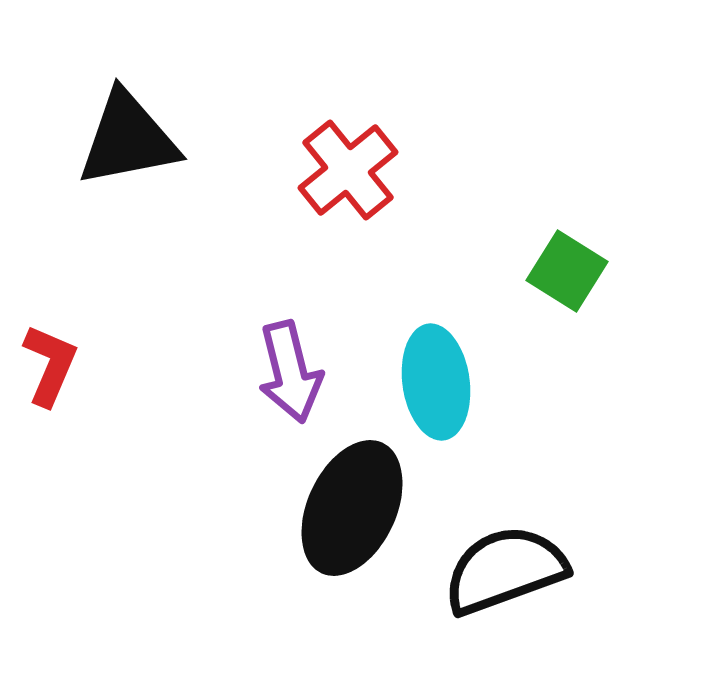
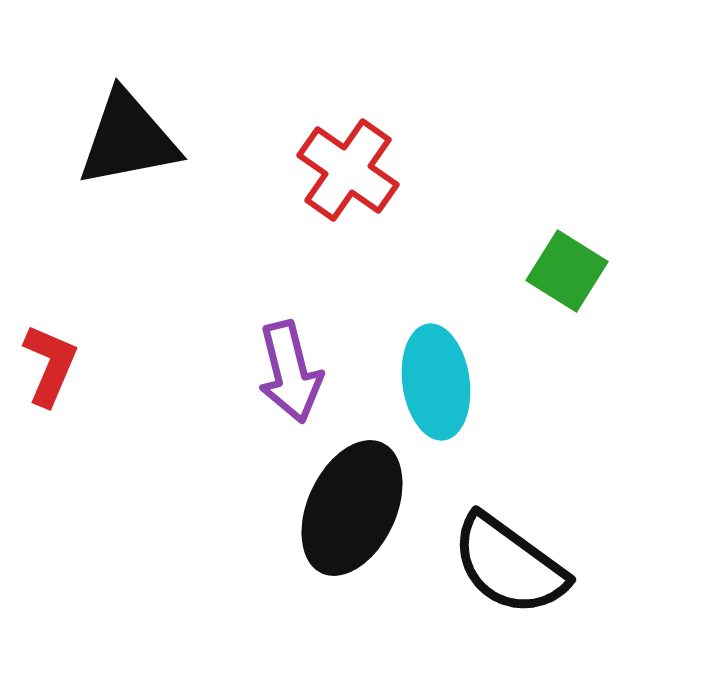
red cross: rotated 16 degrees counterclockwise
black semicircle: moved 4 px right, 5 px up; rotated 124 degrees counterclockwise
